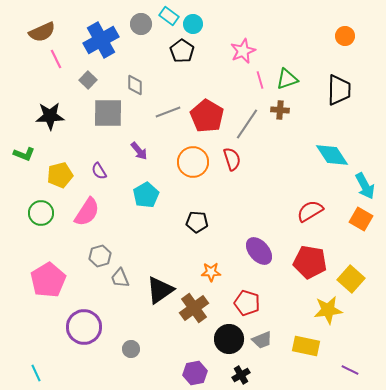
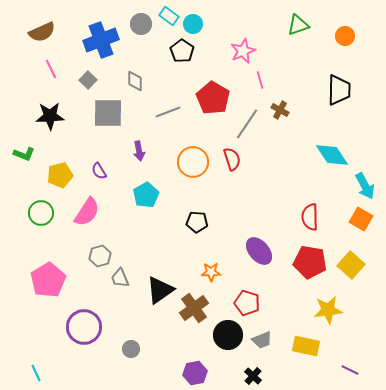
blue cross at (101, 40): rotated 8 degrees clockwise
pink line at (56, 59): moved 5 px left, 10 px down
green triangle at (287, 79): moved 11 px right, 54 px up
gray diamond at (135, 85): moved 4 px up
brown cross at (280, 110): rotated 24 degrees clockwise
red pentagon at (207, 116): moved 6 px right, 18 px up
purple arrow at (139, 151): rotated 30 degrees clockwise
red semicircle at (310, 211): moved 6 px down; rotated 60 degrees counterclockwise
yellow square at (351, 279): moved 14 px up
black circle at (229, 339): moved 1 px left, 4 px up
black cross at (241, 375): moved 12 px right, 1 px down; rotated 18 degrees counterclockwise
